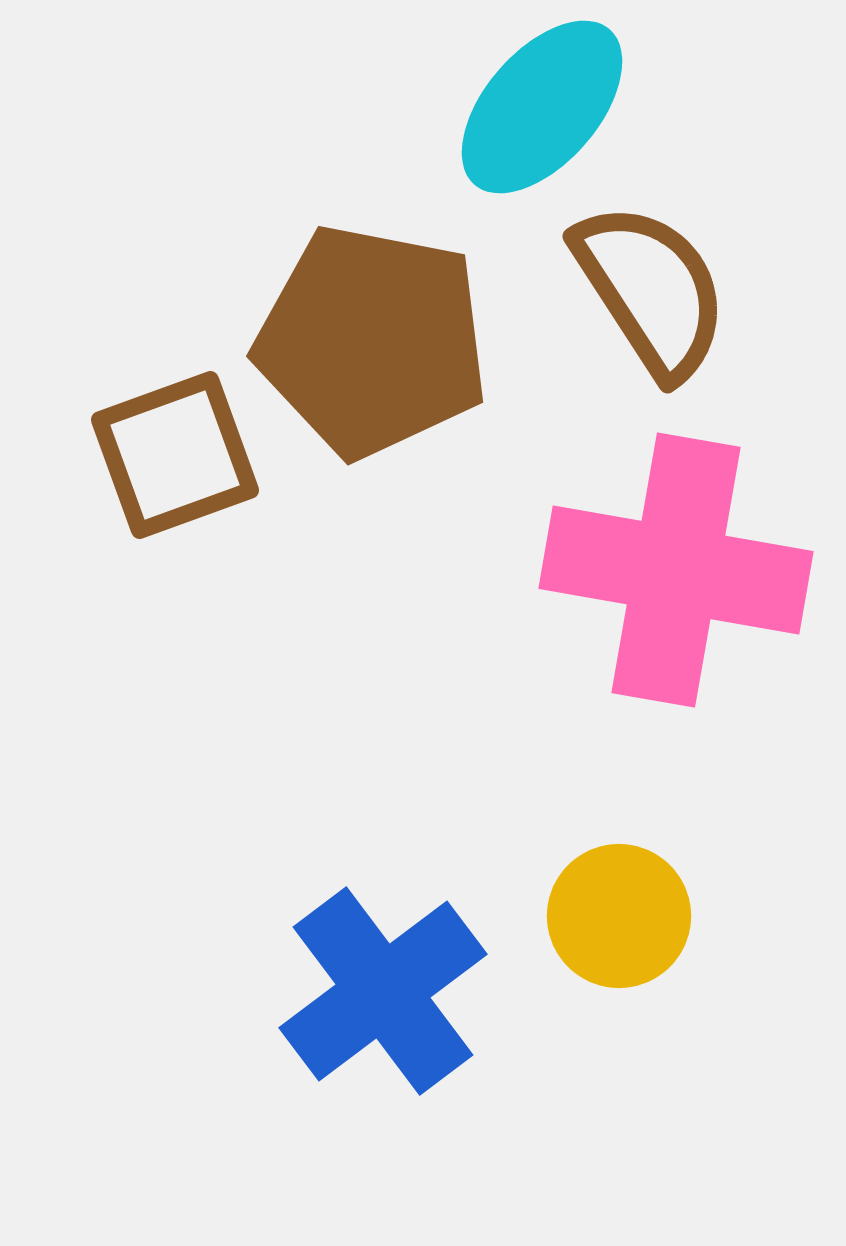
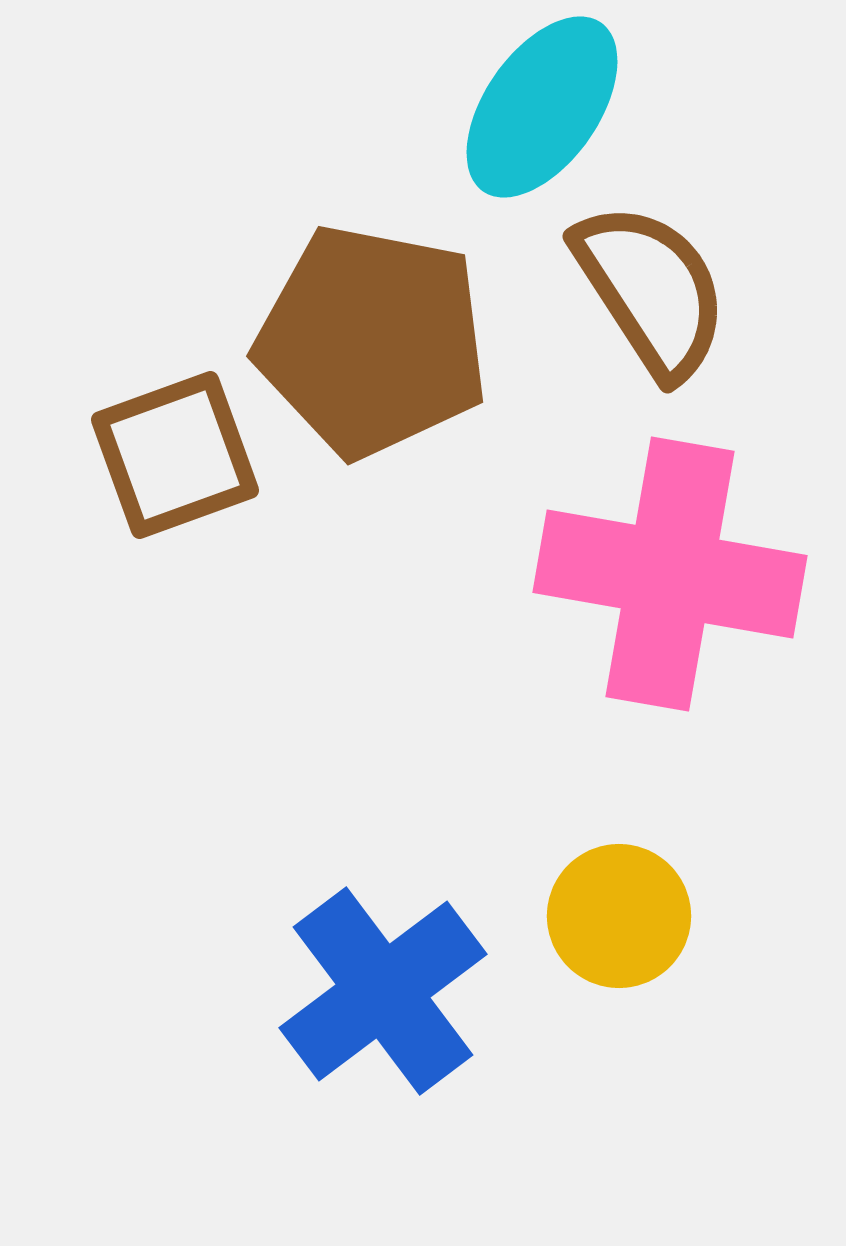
cyan ellipse: rotated 6 degrees counterclockwise
pink cross: moved 6 px left, 4 px down
